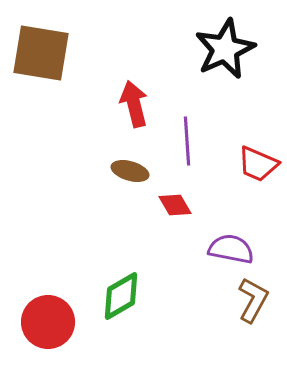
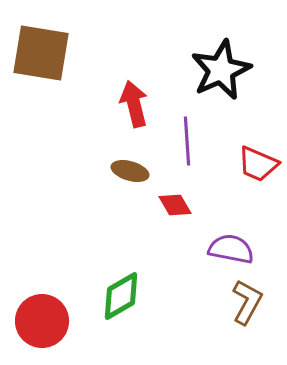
black star: moved 4 px left, 21 px down
brown L-shape: moved 6 px left, 2 px down
red circle: moved 6 px left, 1 px up
